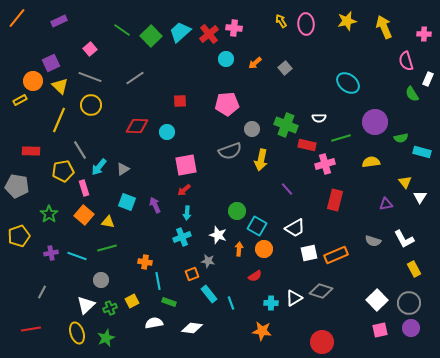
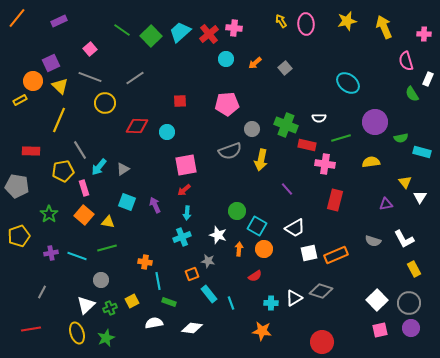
yellow circle at (91, 105): moved 14 px right, 2 px up
pink cross at (325, 164): rotated 24 degrees clockwise
